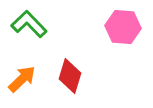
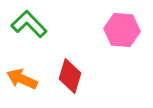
pink hexagon: moved 1 px left, 3 px down
orange arrow: rotated 112 degrees counterclockwise
